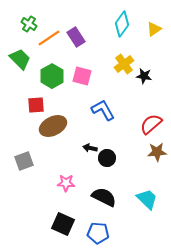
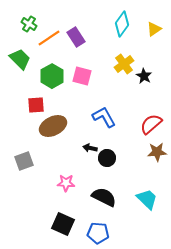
black star: rotated 21 degrees clockwise
blue L-shape: moved 1 px right, 7 px down
